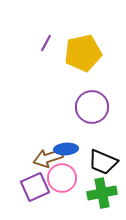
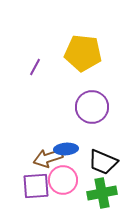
purple line: moved 11 px left, 24 px down
yellow pentagon: rotated 18 degrees clockwise
pink circle: moved 1 px right, 2 px down
purple square: moved 1 px right, 1 px up; rotated 20 degrees clockwise
